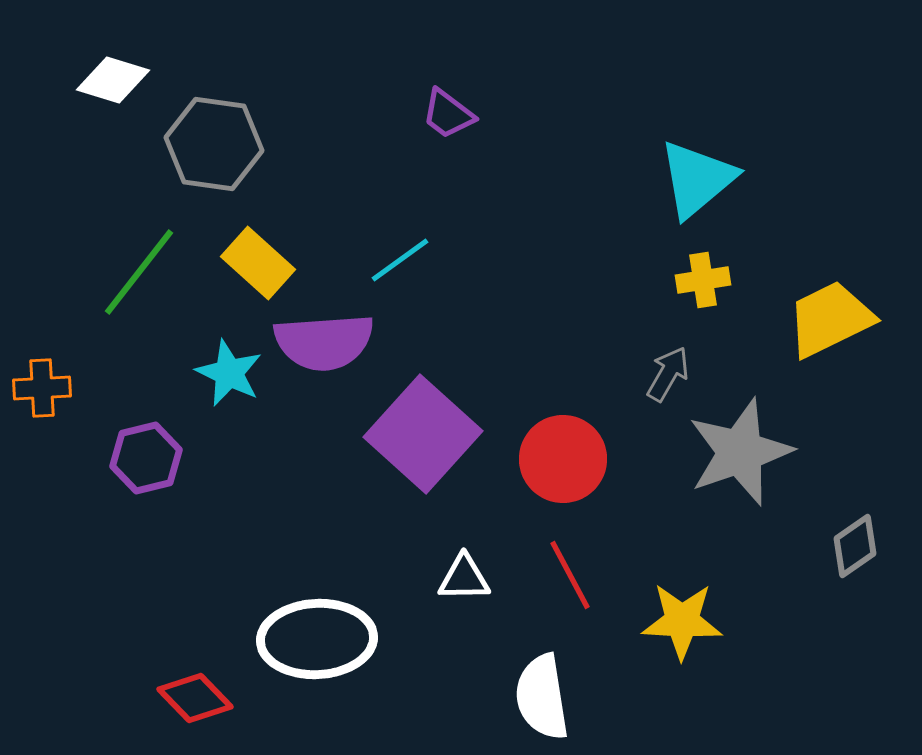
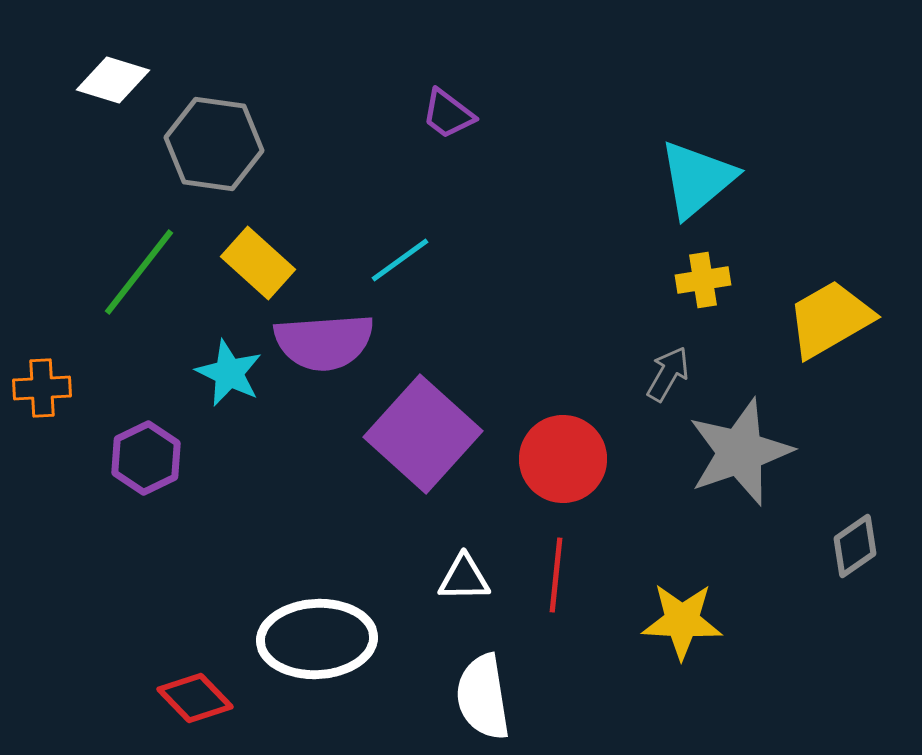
yellow trapezoid: rotated 4 degrees counterclockwise
purple hexagon: rotated 12 degrees counterclockwise
red line: moved 14 px left; rotated 34 degrees clockwise
white semicircle: moved 59 px left
